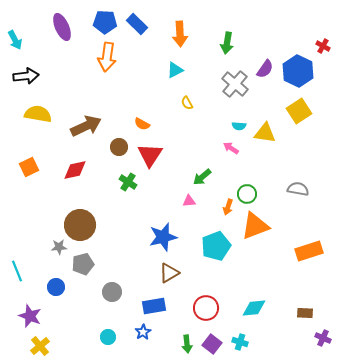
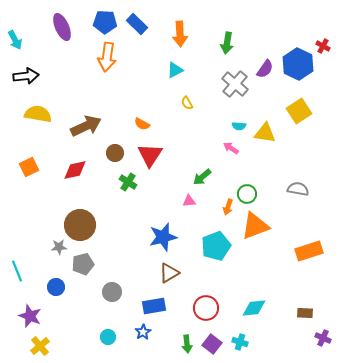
blue hexagon at (298, 71): moved 7 px up
brown circle at (119, 147): moved 4 px left, 6 px down
